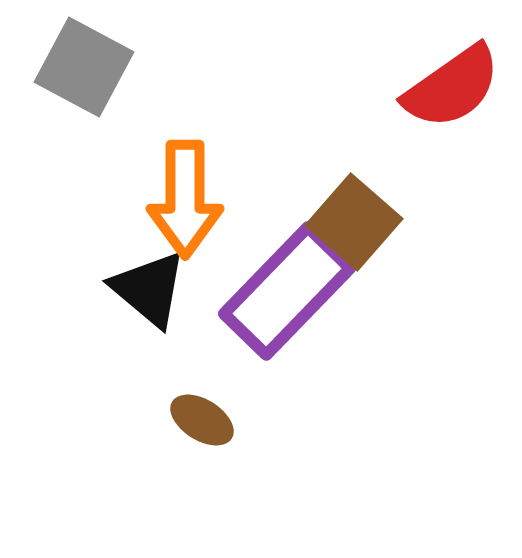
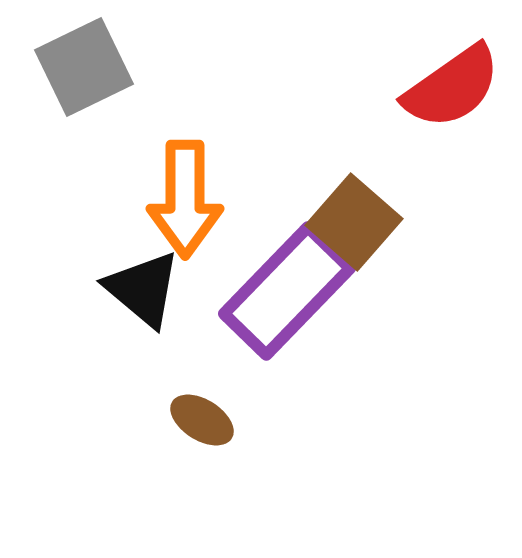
gray square: rotated 36 degrees clockwise
black triangle: moved 6 px left
